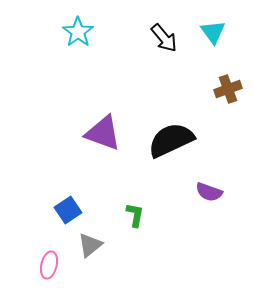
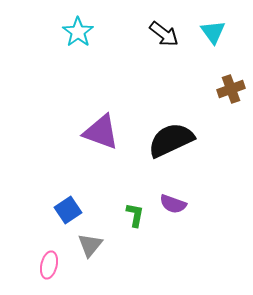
black arrow: moved 4 px up; rotated 12 degrees counterclockwise
brown cross: moved 3 px right
purple triangle: moved 2 px left, 1 px up
purple semicircle: moved 36 px left, 12 px down
gray triangle: rotated 12 degrees counterclockwise
